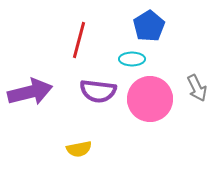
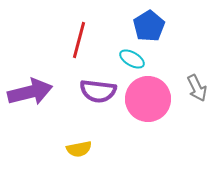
cyan ellipse: rotated 30 degrees clockwise
pink circle: moved 2 px left
